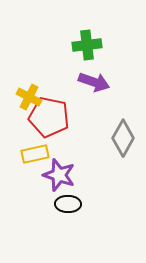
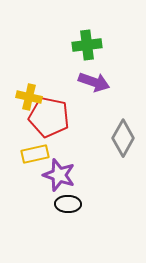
yellow cross: rotated 15 degrees counterclockwise
